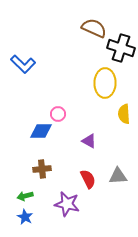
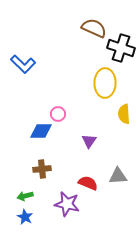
purple triangle: rotated 35 degrees clockwise
red semicircle: moved 4 px down; rotated 42 degrees counterclockwise
